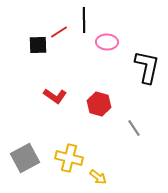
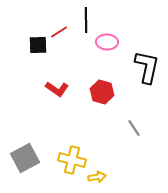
black line: moved 2 px right
red L-shape: moved 2 px right, 7 px up
red hexagon: moved 3 px right, 12 px up
yellow cross: moved 3 px right, 2 px down
yellow arrow: moved 1 px left; rotated 48 degrees counterclockwise
